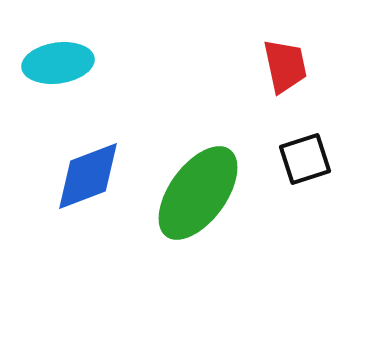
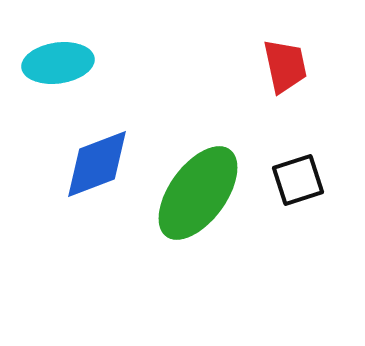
black square: moved 7 px left, 21 px down
blue diamond: moved 9 px right, 12 px up
